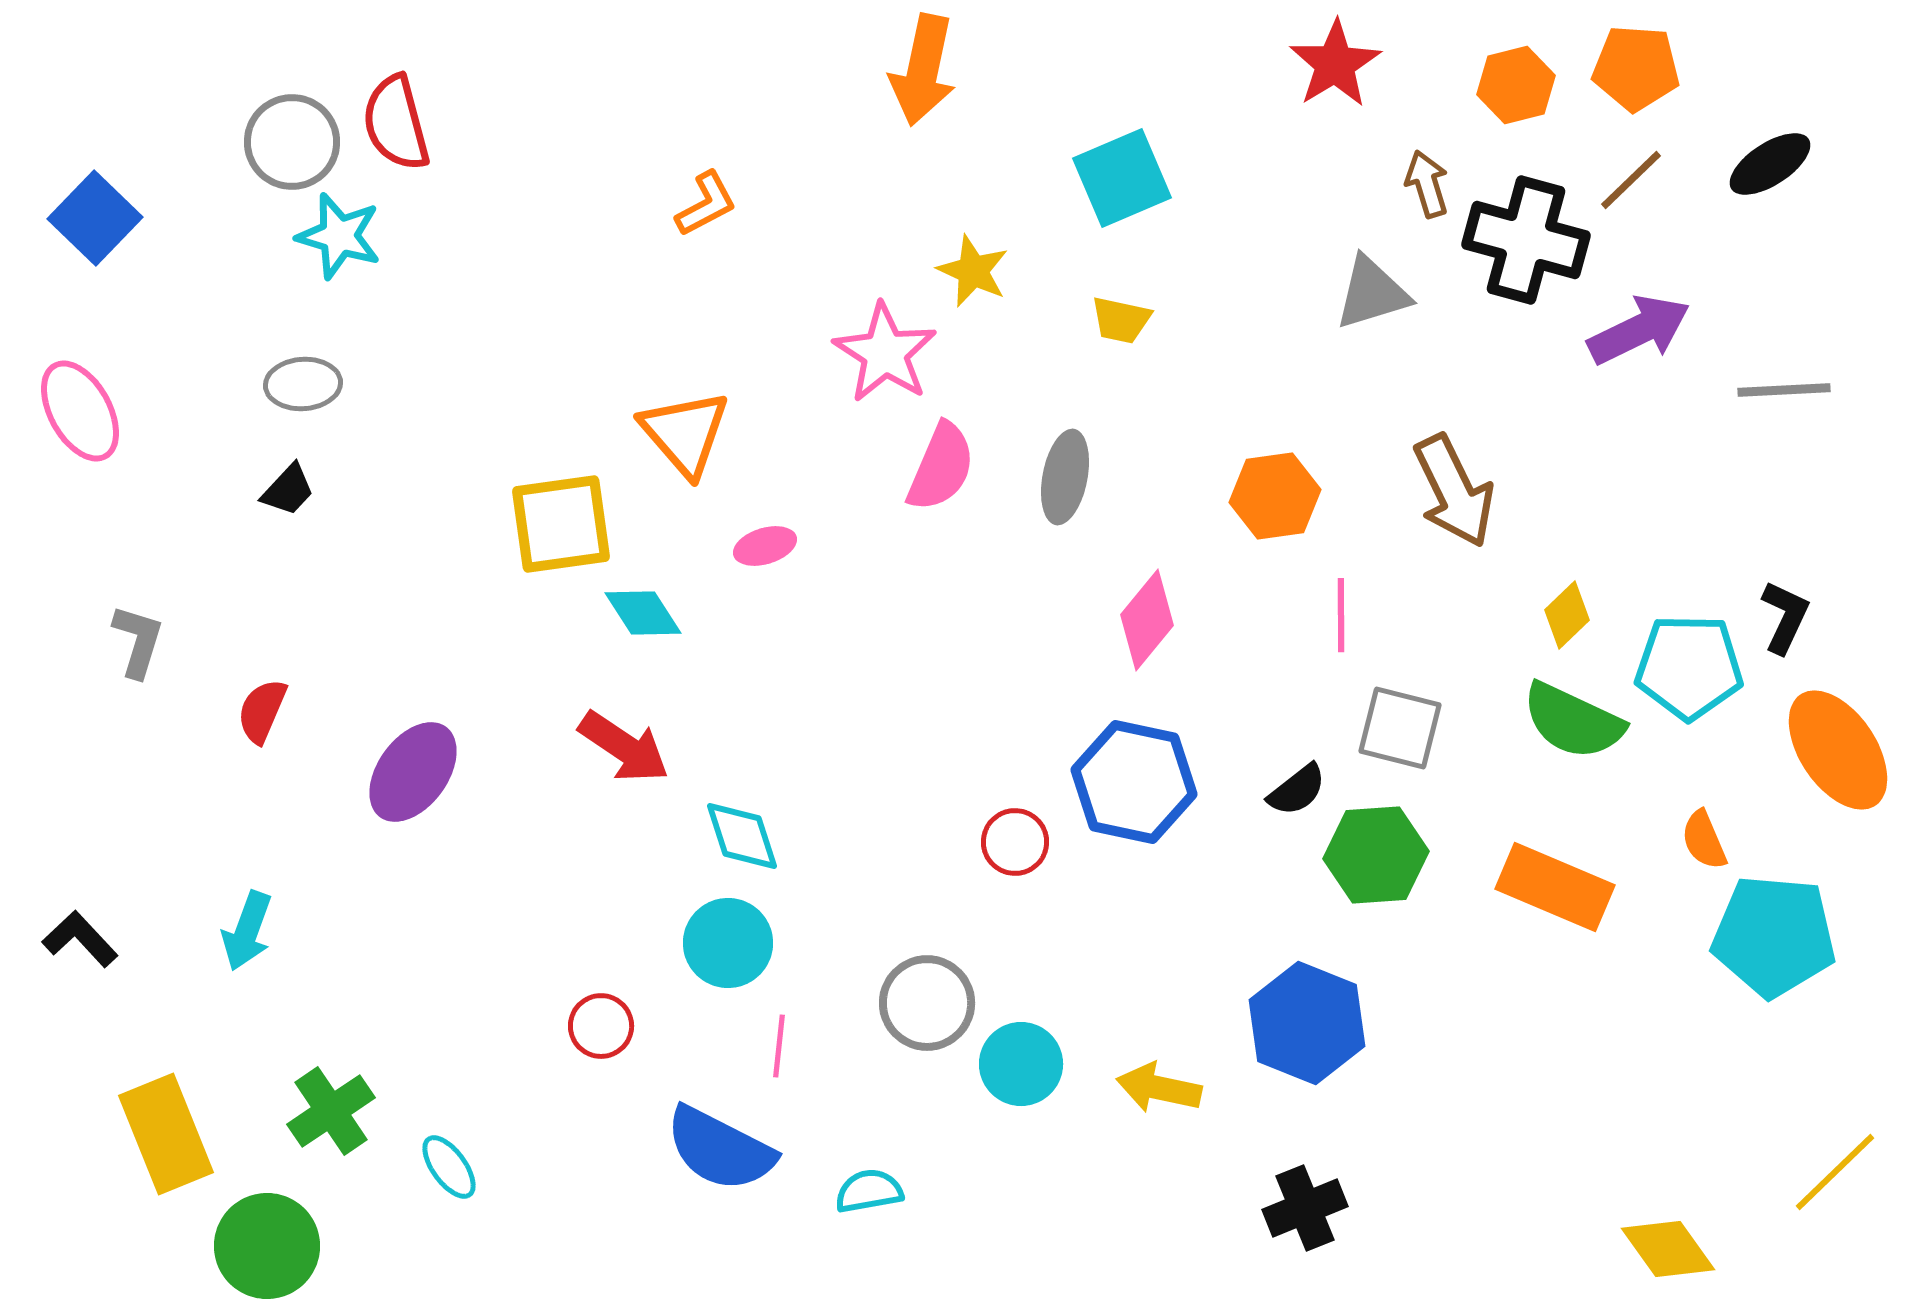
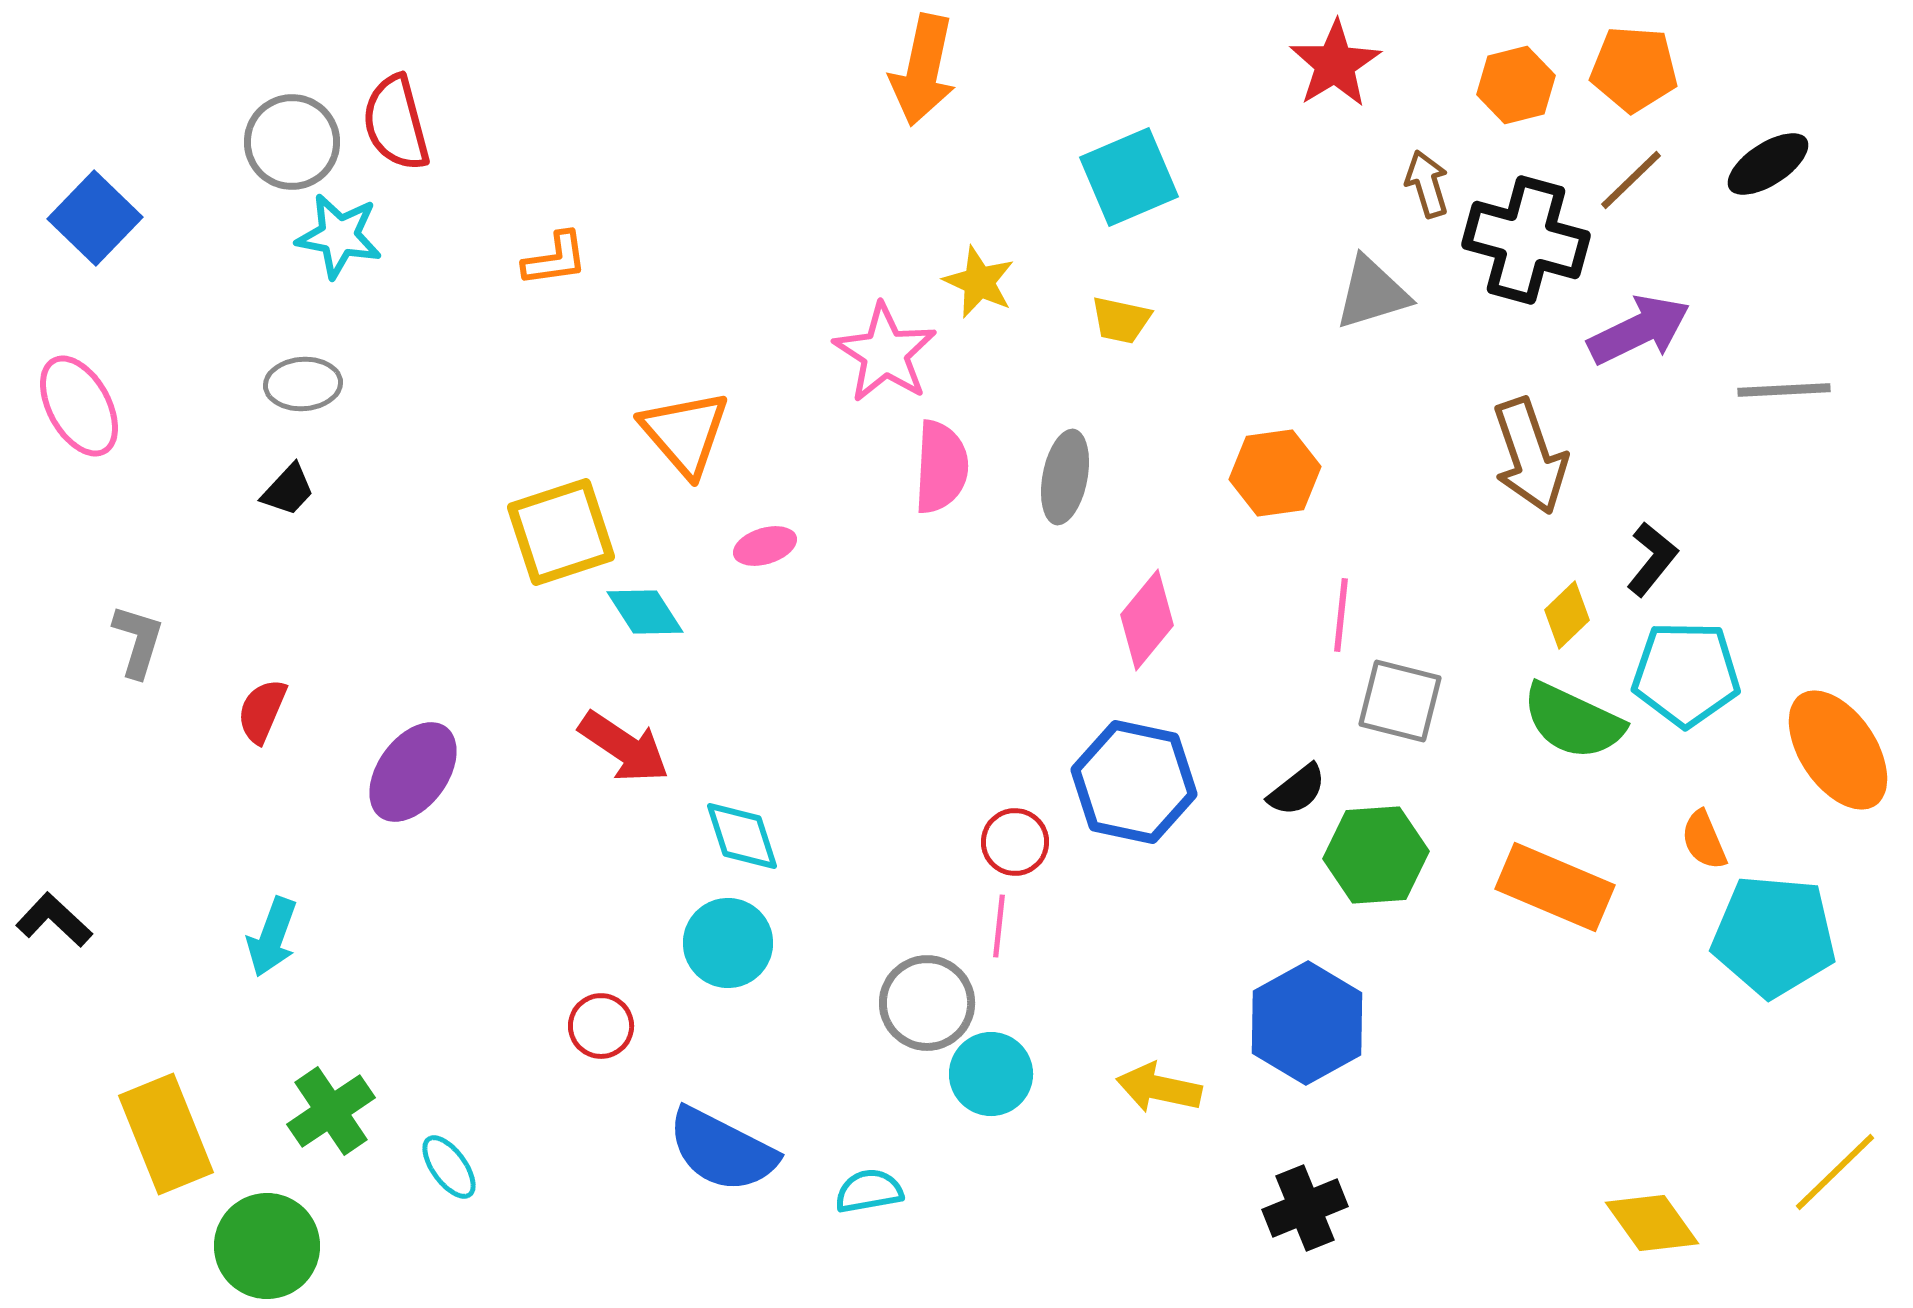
orange pentagon at (1636, 68): moved 2 px left, 1 px down
black ellipse at (1770, 164): moved 2 px left
cyan square at (1122, 178): moved 7 px right, 1 px up
orange L-shape at (706, 204): moved 151 px left, 55 px down; rotated 20 degrees clockwise
cyan star at (339, 236): rotated 6 degrees counterclockwise
yellow star at (973, 271): moved 6 px right, 11 px down
pink ellipse at (80, 411): moved 1 px left, 5 px up
pink semicircle at (941, 467): rotated 20 degrees counterclockwise
brown arrow at (1454, 491): moved 76 px right, 35 px up; rotated 7 degrees clockwise
orange hexagon at (1275, 496): moved 23 px up
yellow square at (561, 524): moved 8 px down; rotated 10 degrees counterclockwise
cyan diamond at (643, 613): moved 2 px right, 1 px up
pink line at (1341, 615): rotated 6 degrees clockwise
black L-shape at (1785, 617): moved 133 px left, 58 px up; rotated 14 degrees clockwise
cyan pentagon at (1689, 667): moved 3 px left, 7 px down
gray square at (1400, 728): moved 27 px up
cyan arrow at (247, 931): moved 25 px right, 6 px down
black L-shape at (80, 939): moved 26 px left, 19 px up; rotated 4 degrees counterclockwise
blue hexagon at (1307, 1023): rotated 9 degrees clockwise
pink line at (779, 1046): moved 220 px right, 120 px up
cyan circle at (1021, 1064): moved 30 px left, 10 px down
blue semicircle at (720, 1149): moved 2 px right, 1 px down
yellow diamond at (1668, 1249): moved 16 px left, 26 px up
